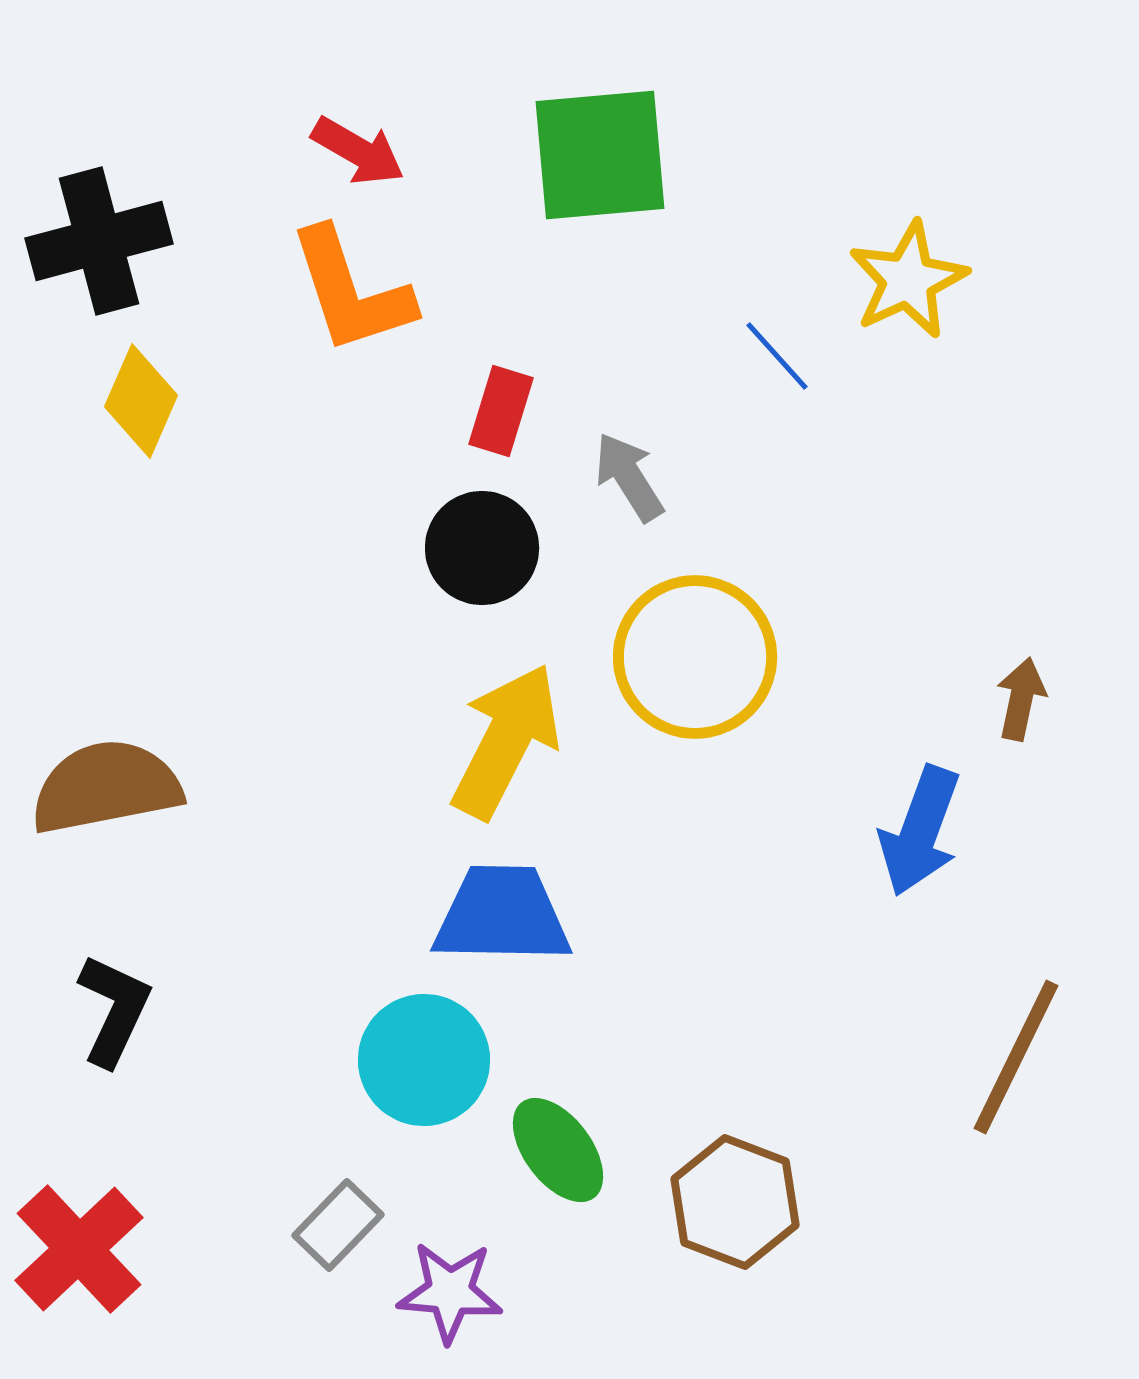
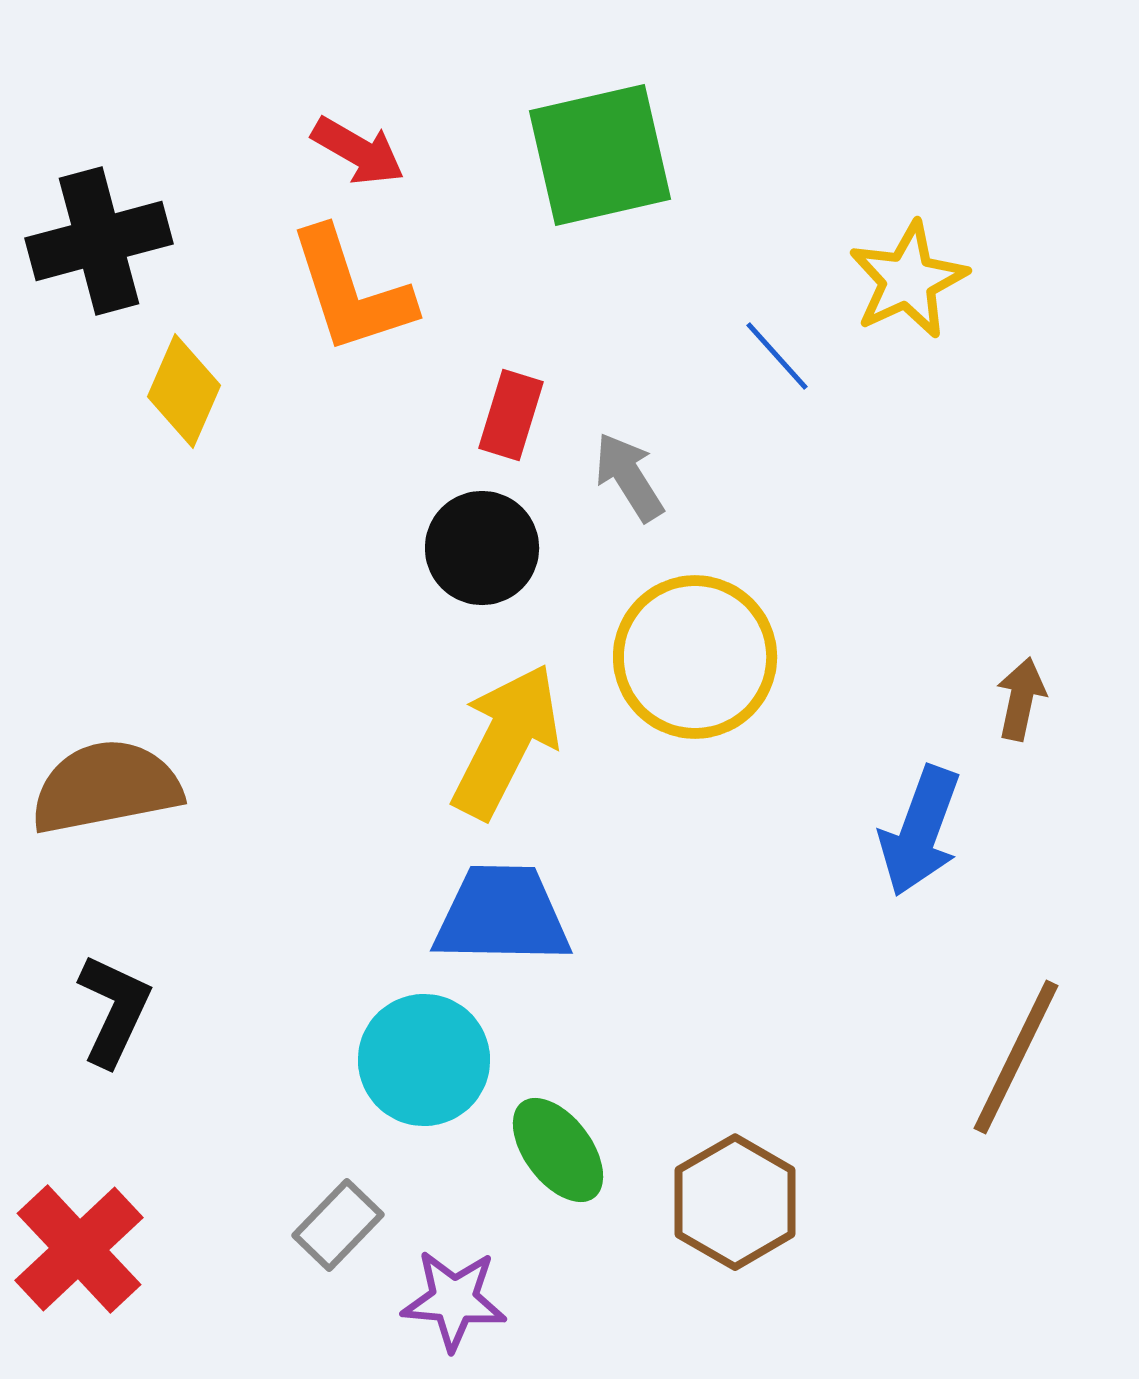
green square: rotated 8 degrees counterclockwise
yellow diamond: moved 43 px right, 10 px up
red rectangle: moved 10 px right, 4 px down
brown hexagon: rotated 9 degrees clockwise
purple star: moved 4 px right, 8 px down
